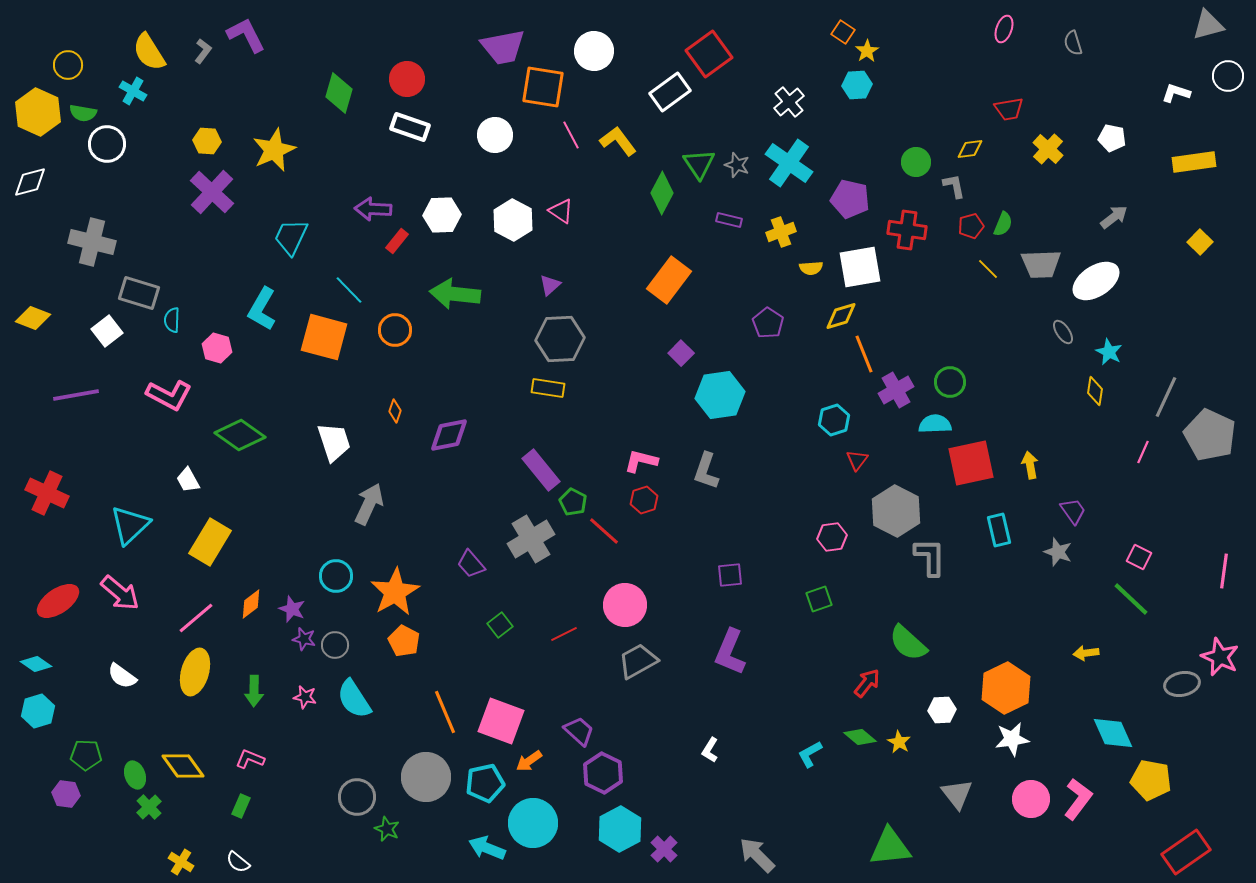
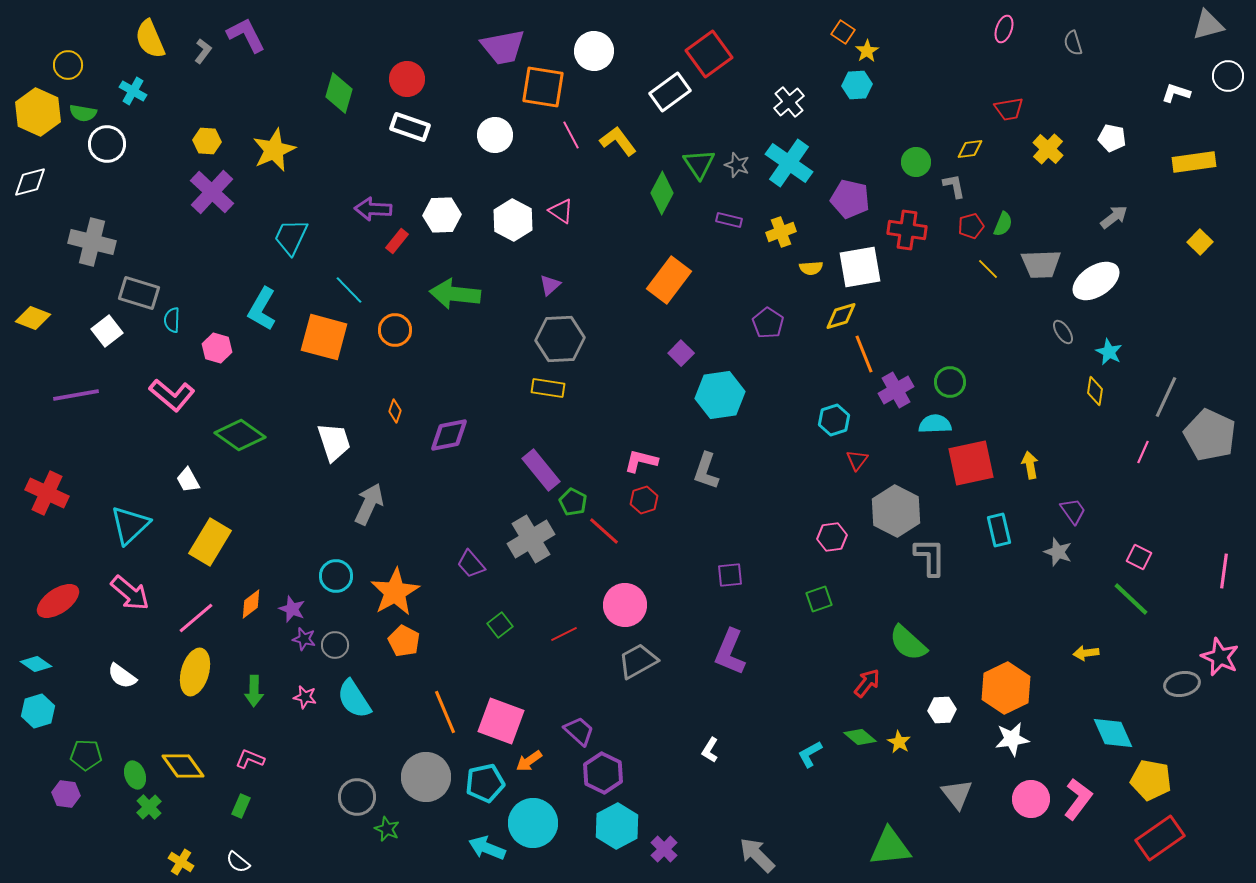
yellow semicircle at (149, 52): moved 1 px right, 13 px up; rotated 9 degrees clockwise
pink L-shape at (169, 395): moved 3 px right; rotated 12 degrees clockwise
pink arrow at (120, 593): moved 10 px right
cyan hexagon at (620, 829): moved 3 px left, 3 px up
red rectangle at (1186, 852): moved 26 px left, 14 px up
